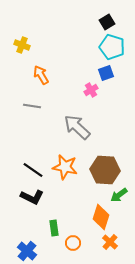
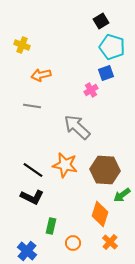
black square: moved 6 px left, 1 px up
orange arrow: rotated 72 degrees counterclockwise
orange star: moved 2 px up
green arrow: moved 3 px right
orange diamond: moved 1 px left, 3 px up
green rectangle: moved 3 px left, 2 px up; rotated 21 degrees clockwise
